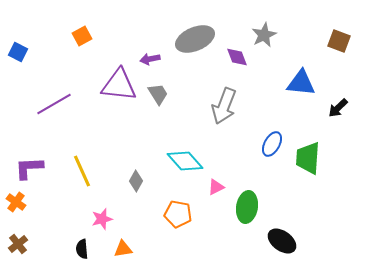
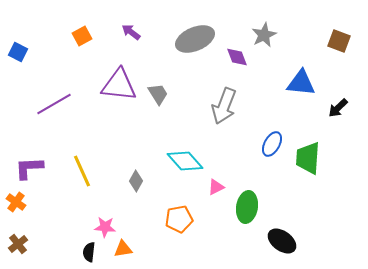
purple arrow: moved 19 px left, 27 px up; rotated 48 degrees clockwise
orange pentagon: moved 1 px right, 5 px down; rotated 20 degrees counterclockwise
pink star: moved 3 px right, 8 px down; rotated 20 degrees clockwise
black semicircle: moved 7 px right, 3 px down; rotated 12 degrees clockwise
